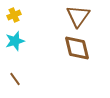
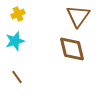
yellow cross: moved 4 px right, 1 px up
brown diamond: moved 5 px left, 1 px down
brown line: moved 2 px right, 2 px up
